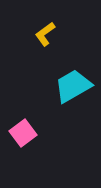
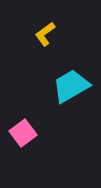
cyan trapezoid: moved 2 px left
